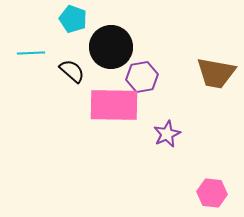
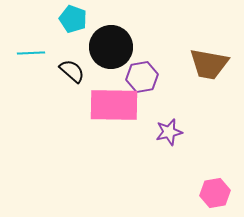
brown trapezoid: moved 7 px left, 9 px up
purple star: moved 2 px right, 2 px up; rotated 12 degrees clockwise
pink hexagon: moved 3 px right; rotated 16 degrees counterclockwise
